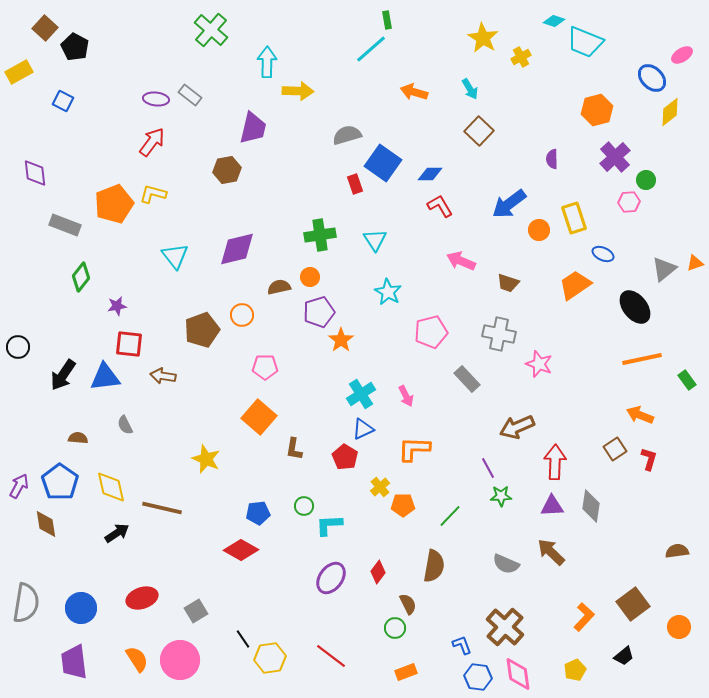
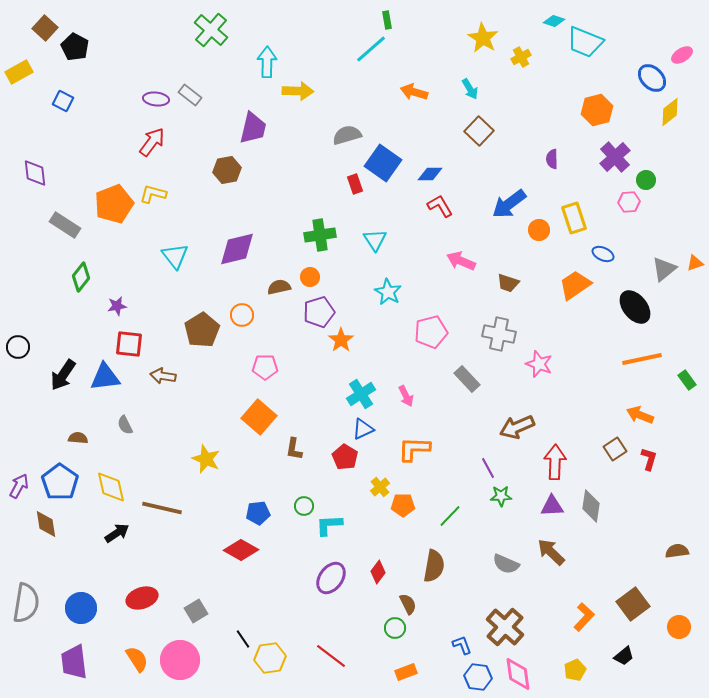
gray rectangle at (65, 225): rotated 12 degrees clockwise
brown pentagon at (202, 330): rotated 12 degrees counterclockwise
